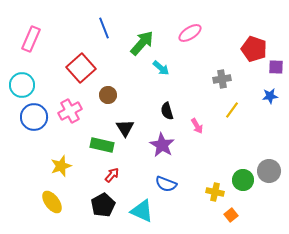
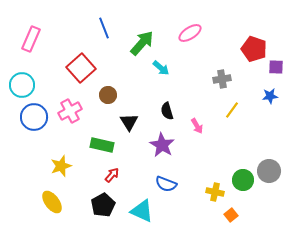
black triangle: moved 4 px right, 6 px up
